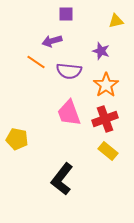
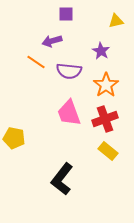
purple star: rotated 12 degrees clockwise
yellow pentagon: moved 3 px left, 1 px up
